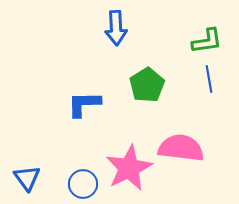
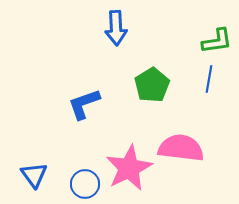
green L-shape: moved 10 px right
blue line: rotated 20 degrees clockwise
green pentagon: moved 5 px right
blue L-shape: rotated 18 degrees counterclockwise
blue triangle: moved 7 px right, 3 px up
blue circle: moved 2 px right
